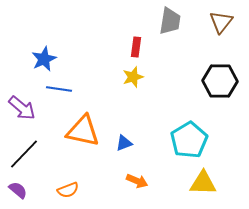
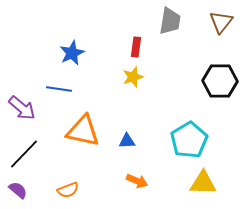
blue star: moved 28 px right, 6 px up
blue triangle: moved 3 px right, 2 px up; rotated 18 degrees clockwise
